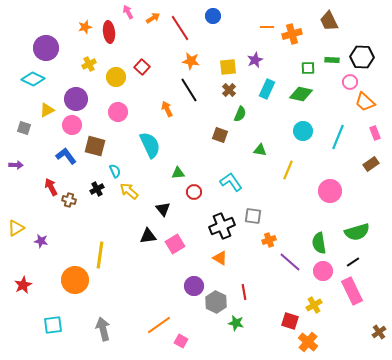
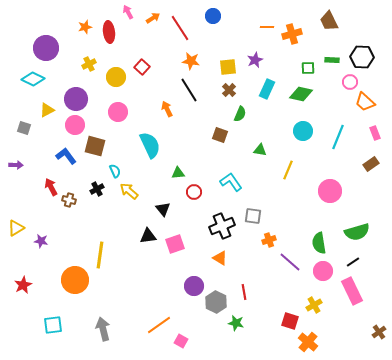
pink circle at (72, 125): moved 3 px right
pink square at (175, 244): rotated 12 degrees clockwise
